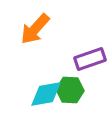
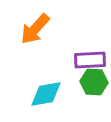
purple rectangle: moved 1 px down; rotated 16 degrees clockwise
green hexagon: moved 24 px right, 8 px up
